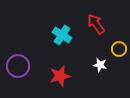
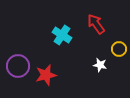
red star: moved 14 px left, 1 px up
